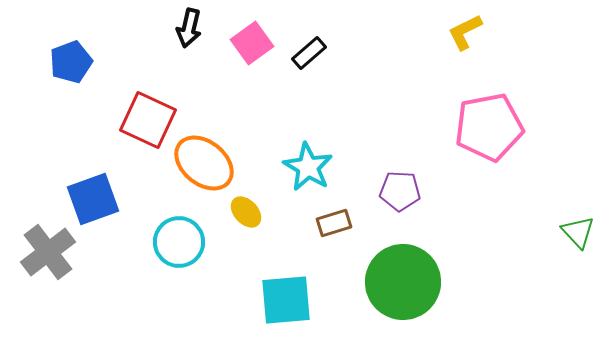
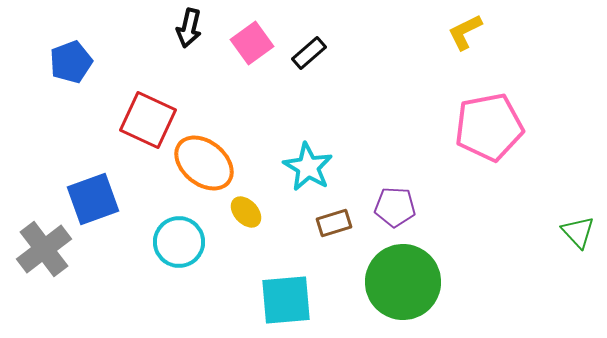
purple pentagon: moved 5 px left, 16 px down
gray cross: moved 4 px left, 3 px up
